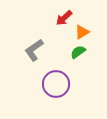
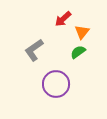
red arrow: moved 1 px left, 1 px down
orange triangle: rotated 21 degrees counterclockwise
